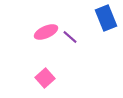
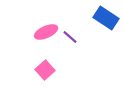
blue rectangle: rotated 35 degrees counterclockwise
pink square: moved 8 px up
